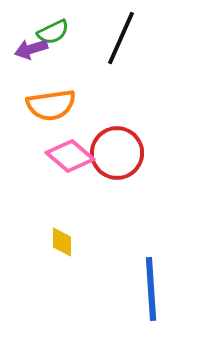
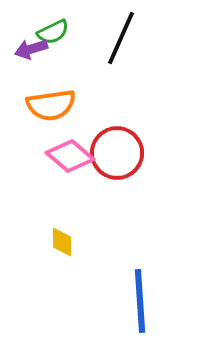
blue line: moved 11 px left, 12 px down
